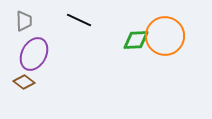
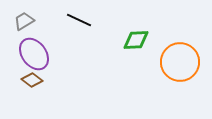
gray trapezoid: rotated 120 degrees counterclockwise
orange circle: moved 15 px right, 26 px down
purple ellipse: rotated 64 degrees counterclockwise
brown diamond: moved 8 px right, 2 px up
